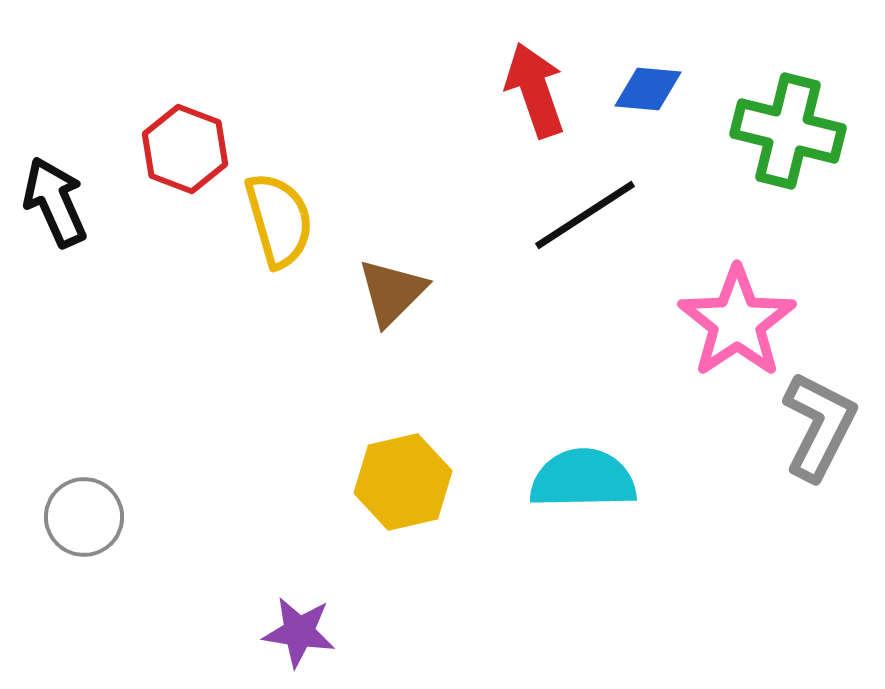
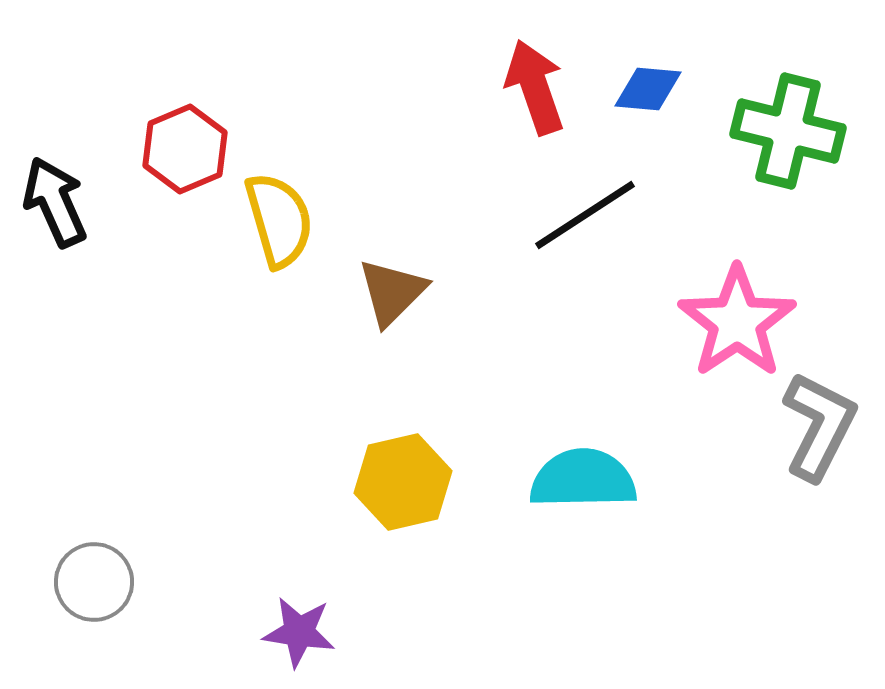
red arrow: moved 3 px up
red hexagon: rotated 16 degrees clockwise
gray circle: moved 10 px right, 65 px down
